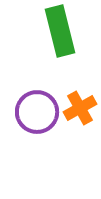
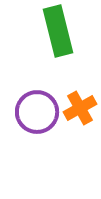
green rectangle: moved 2 px left
